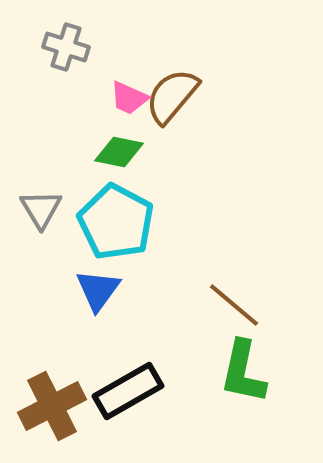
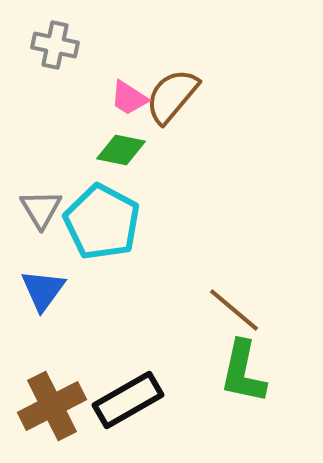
gray cross: moved 11 px left, 2 px up; rotated 6 degrees counterclockwise
pink trapezoid: rotated 9 degrees clockwise
green diamond: moved 2 px right, 2 px up
cyan pentagon: moved 14 px left
blue triangle: moved 55 px left
brown line: moved 5 px down
black rectangle: moved 9 px down
